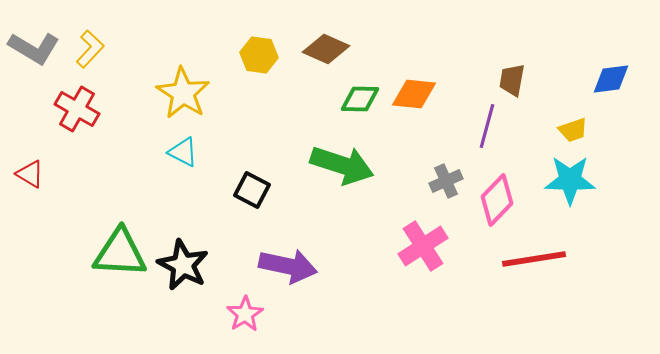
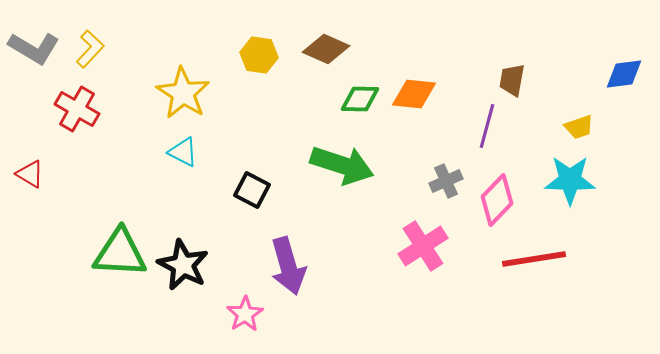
blue diamond: moved 13 px right, 5 px up
yellow trapezoid: moved 6 px right, 3 px up
purple arrow: rotated 62 degrees clockwise
